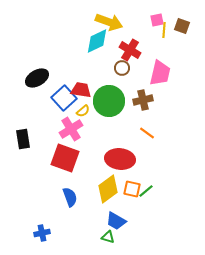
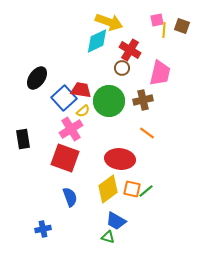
black ellipse: rotated 25 degrees counterclockwise
blue cross: moved 1 px right, 4 px up
